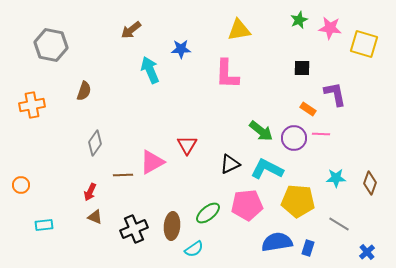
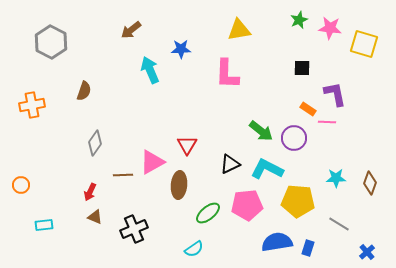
gray hexagon: moved 3 px up; rotated 16 degrees clockwise
pink line: moved 6 px right, 12 px up
brown ellipse: moved 7 px right, 41 px up
